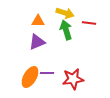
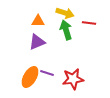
purple line: rotated 16 degrees clockwise
